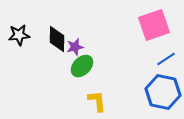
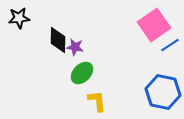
pink square: rotated 16 degrees counterclockwise
black star: moved 17 px up
black diamond: moved 1 px right, 1 px down
purple star: rotated 24 degrees clockwise
blue line: moved 4 px right, 14 px up
green ellipse: moved 7 px down
